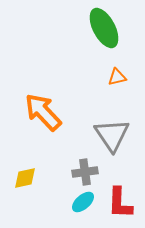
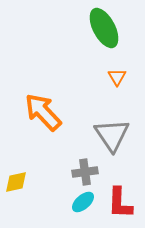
orange triangle: rotated 48 degrees counterclockwise
yellow diamond: moved 9 px left, 4 px down
